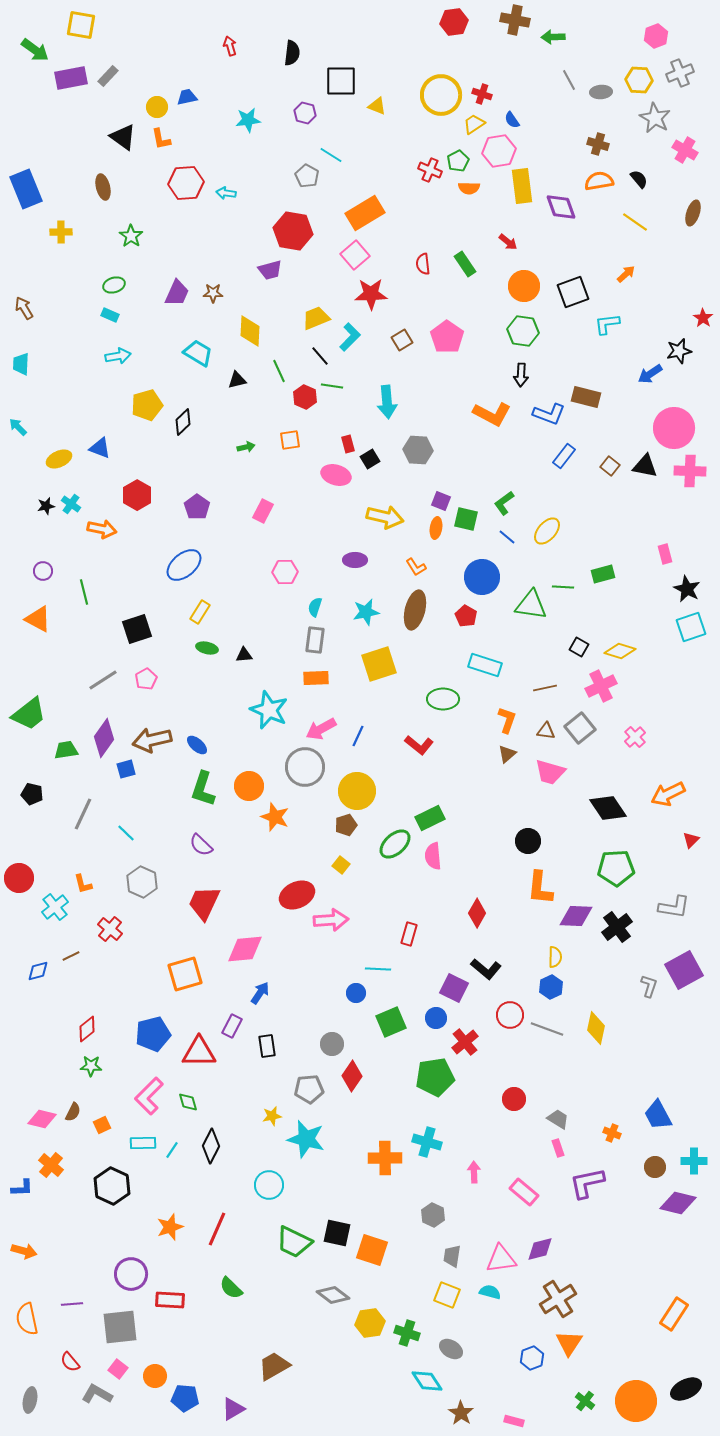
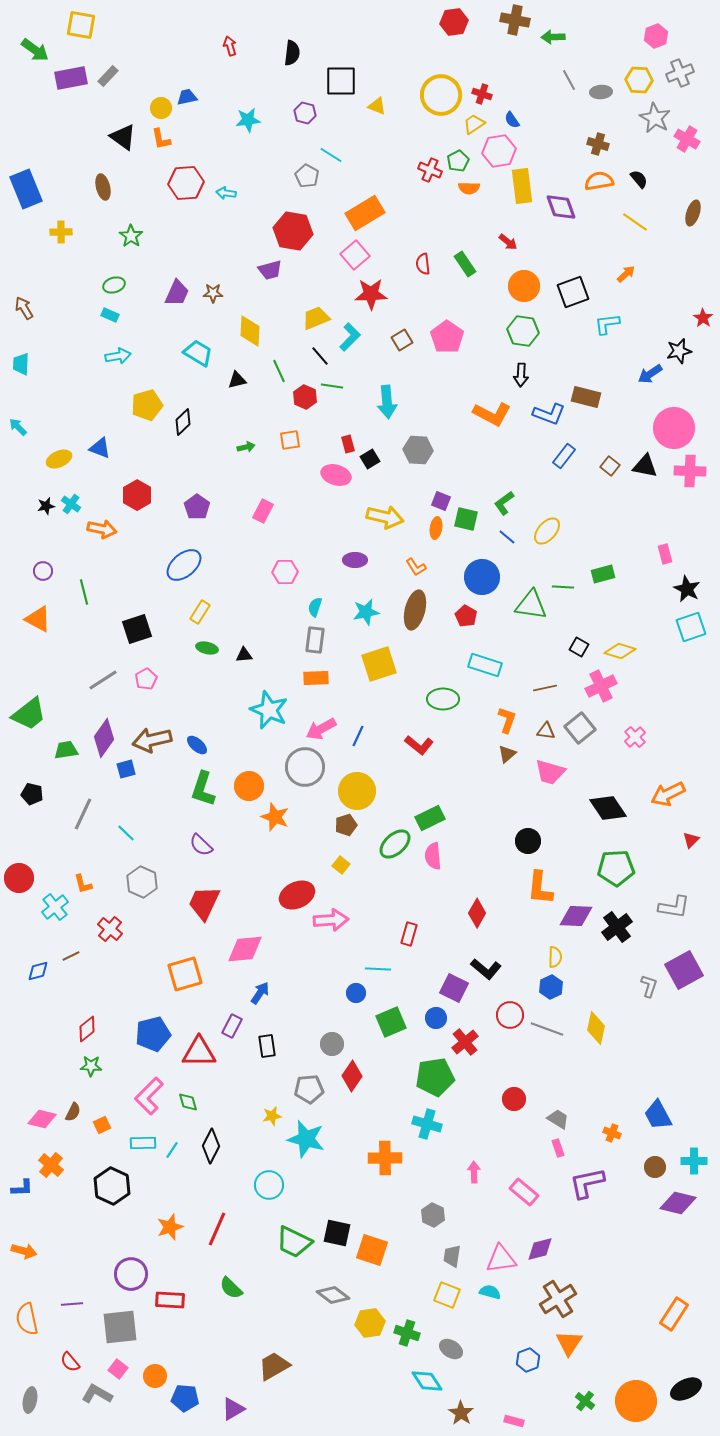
yellow circle at (157, 107): moved 4 px right, 1 px down
pink cross at (685, 150): moved 2 px right, 11 px up
cyan cross at (427, 1142): moved 18 px up
blue hexagon at (532, 1358): moved 4 px left, 2 px down
